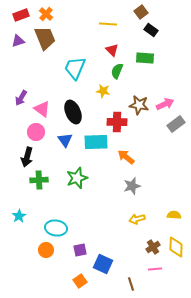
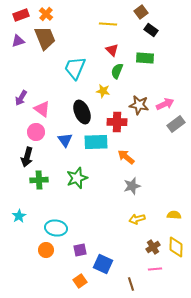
black ellipse: moved 9 px right
